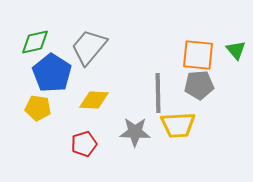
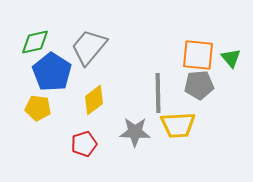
green triangle: moved 5 px left, 8 px down
blue pentagon: moved 1 px up
yellow diamond: rotated 40 degrees counterclockwise
